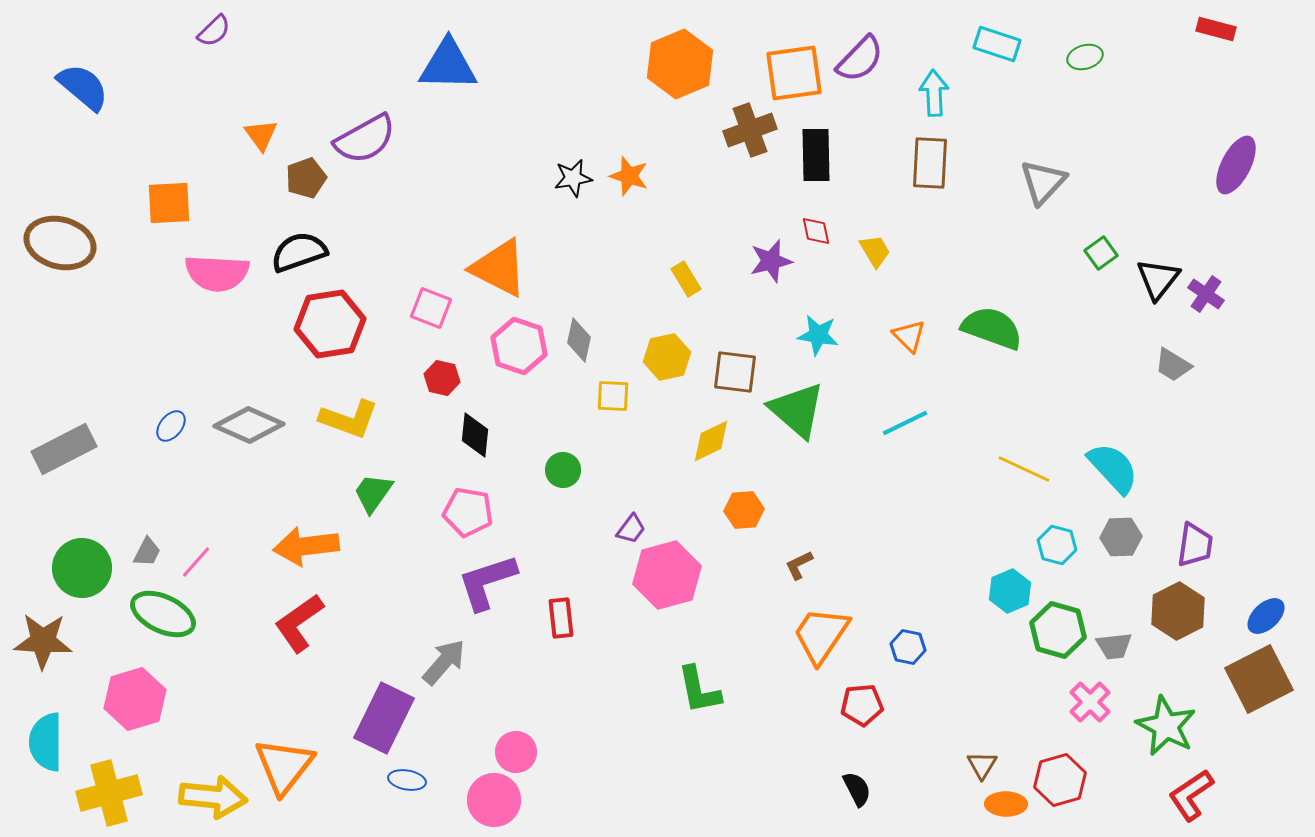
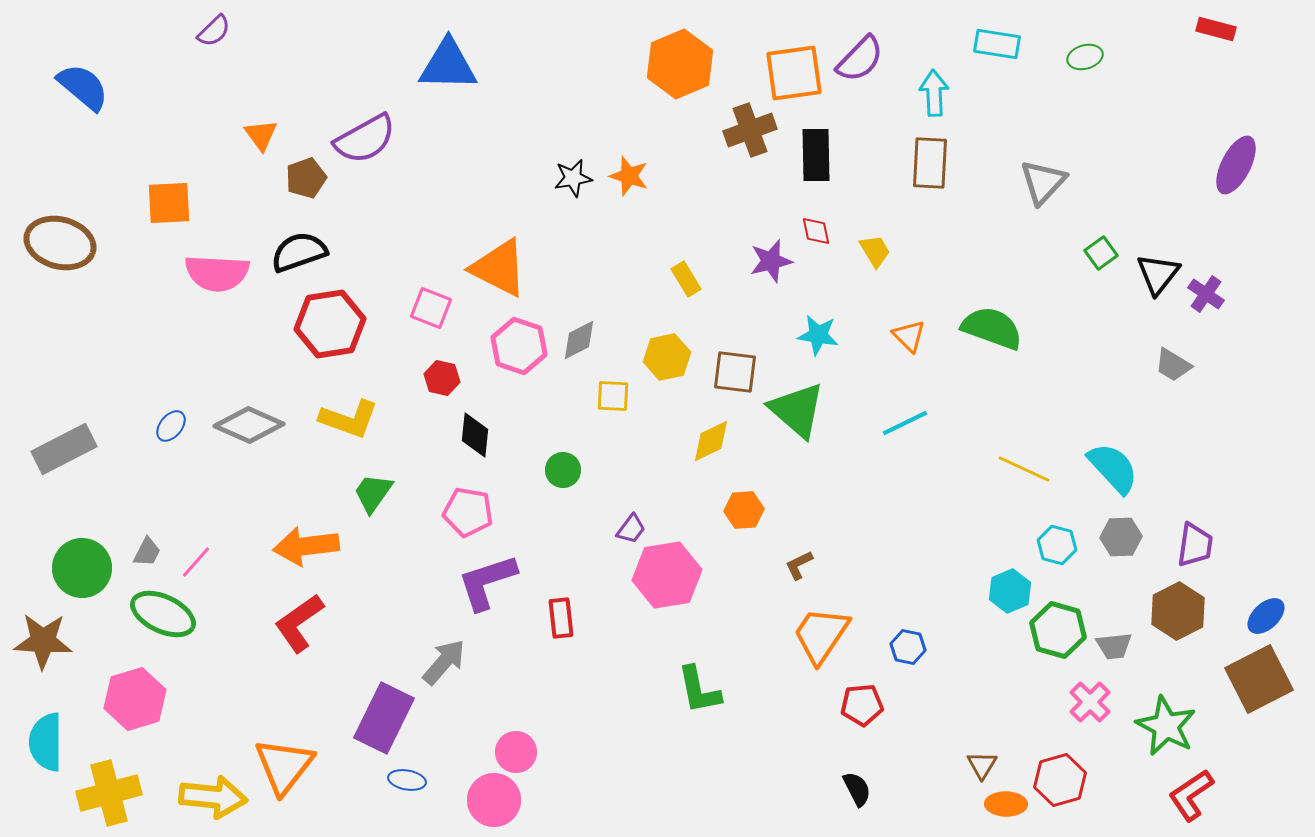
cyan rectangle at (997, 44): rotated 9 degrees counterclockwise
black triangle at (1158, 279): moved 5 px up
gray diamond at (579, 340): rotated 51 degrees clockwise
pink hexagon at (667, 575): rotated 6 degrees clockwise
